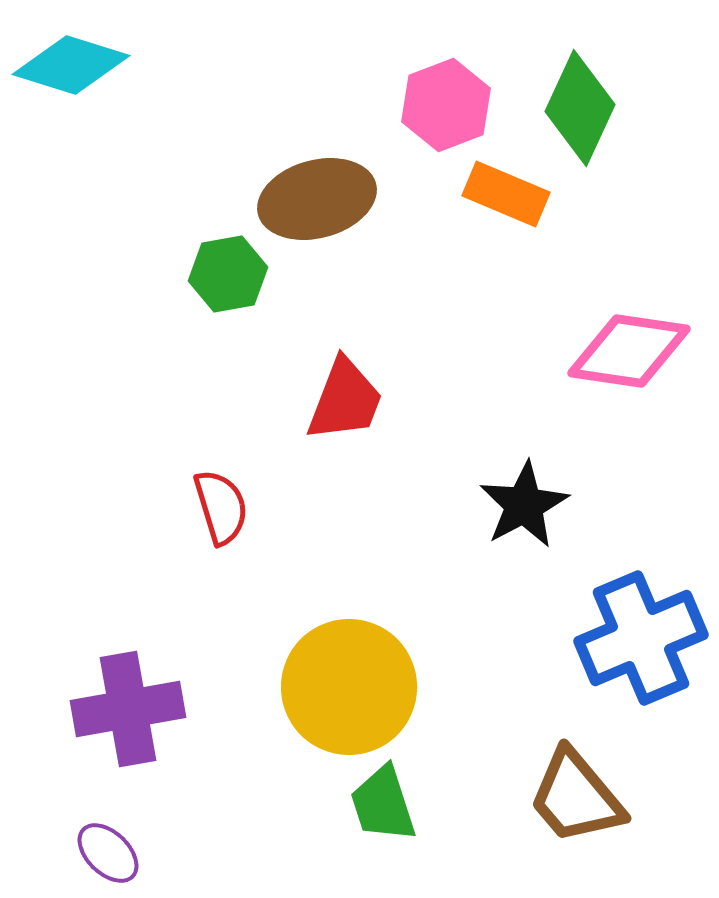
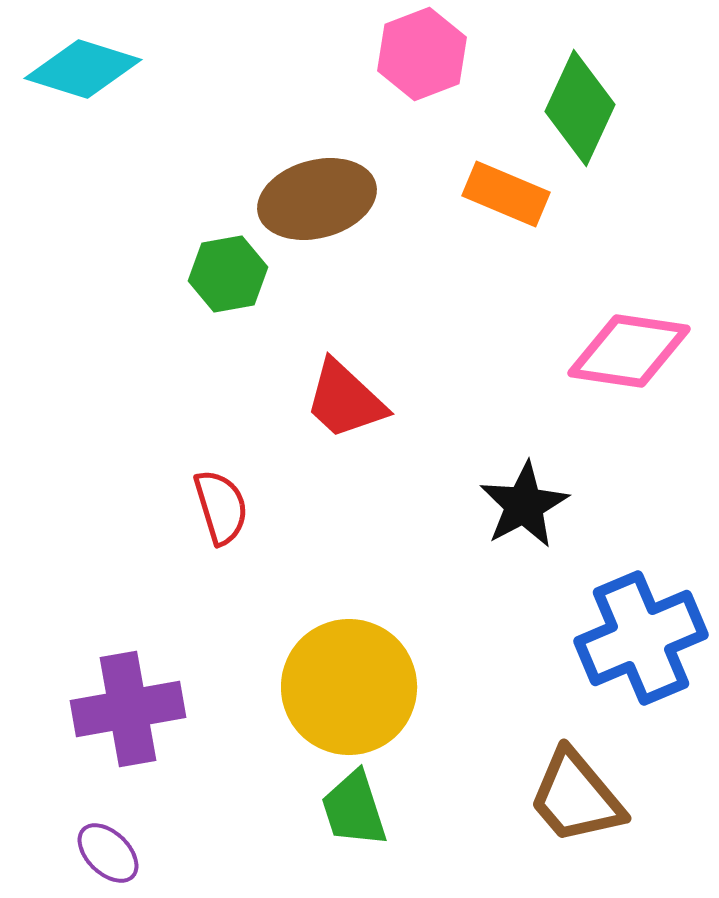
cyan diamond: moved 12 px right, 4 px down
pink hexagon: moved 24 px left, 51 px up
red trapezoid: rotated 112 degrees clockwise
green trapezoid: moved 29 px left, 5 px down
